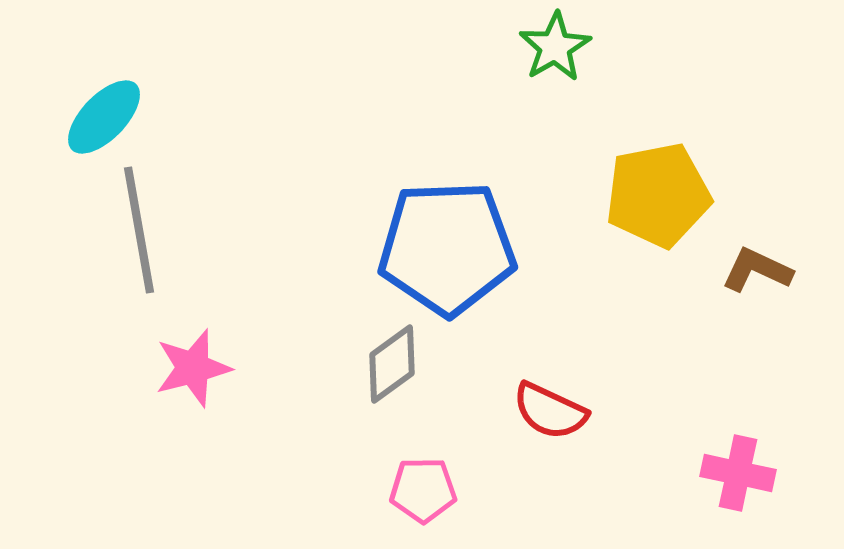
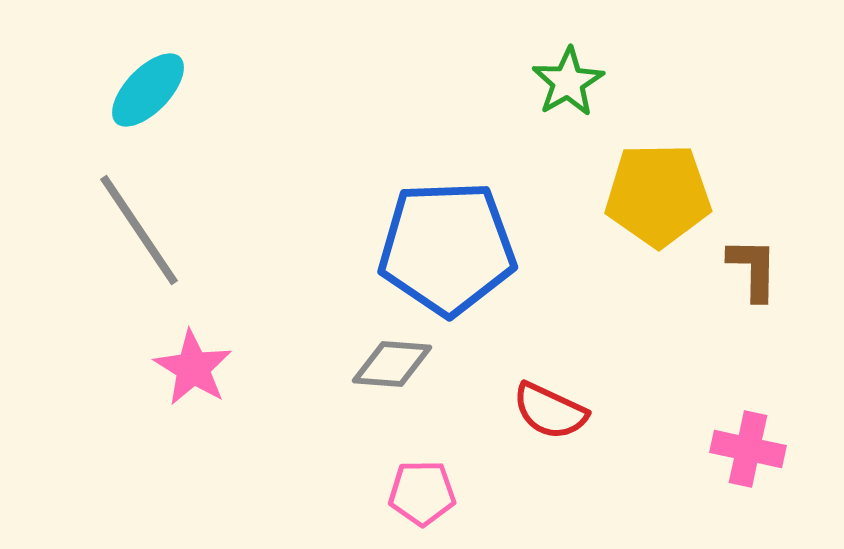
green star: moved 13 px right, 35 px down
cyan ellipse: moved 44 px right, 27 px up
yellow pentagon: rotated 10 degrees clockwise
gray line: rotated 24 degrees counterclockwise
brown L-shape: moved 4 px left, 1 px up; rotated 66 degrees clockwise
gray diamond: rotated 40 degrees clockwise
pink star: rotated 26 degrees counterclockwise
pink cross: moved 10 px right, 24 px up
pink pentagon: moved 1 px left, 3 px down
